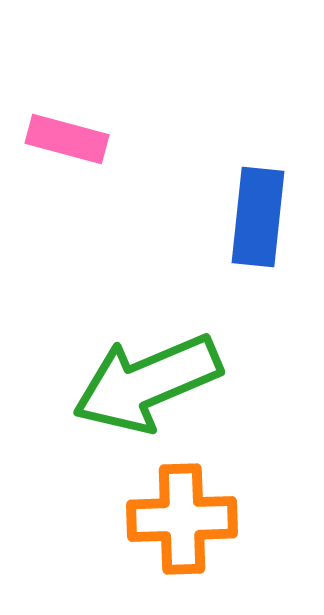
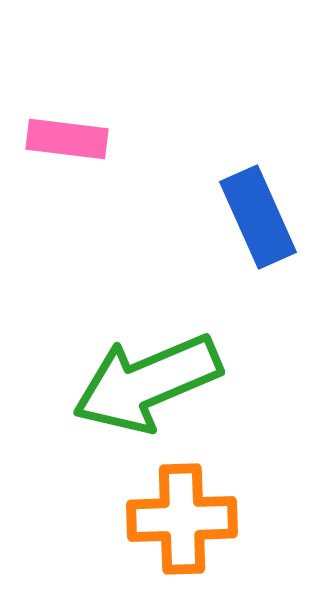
pink rectangle: rotated 8 degrees counterclockwise
blue rectangle: rotated 30 degrees counterclockwise
